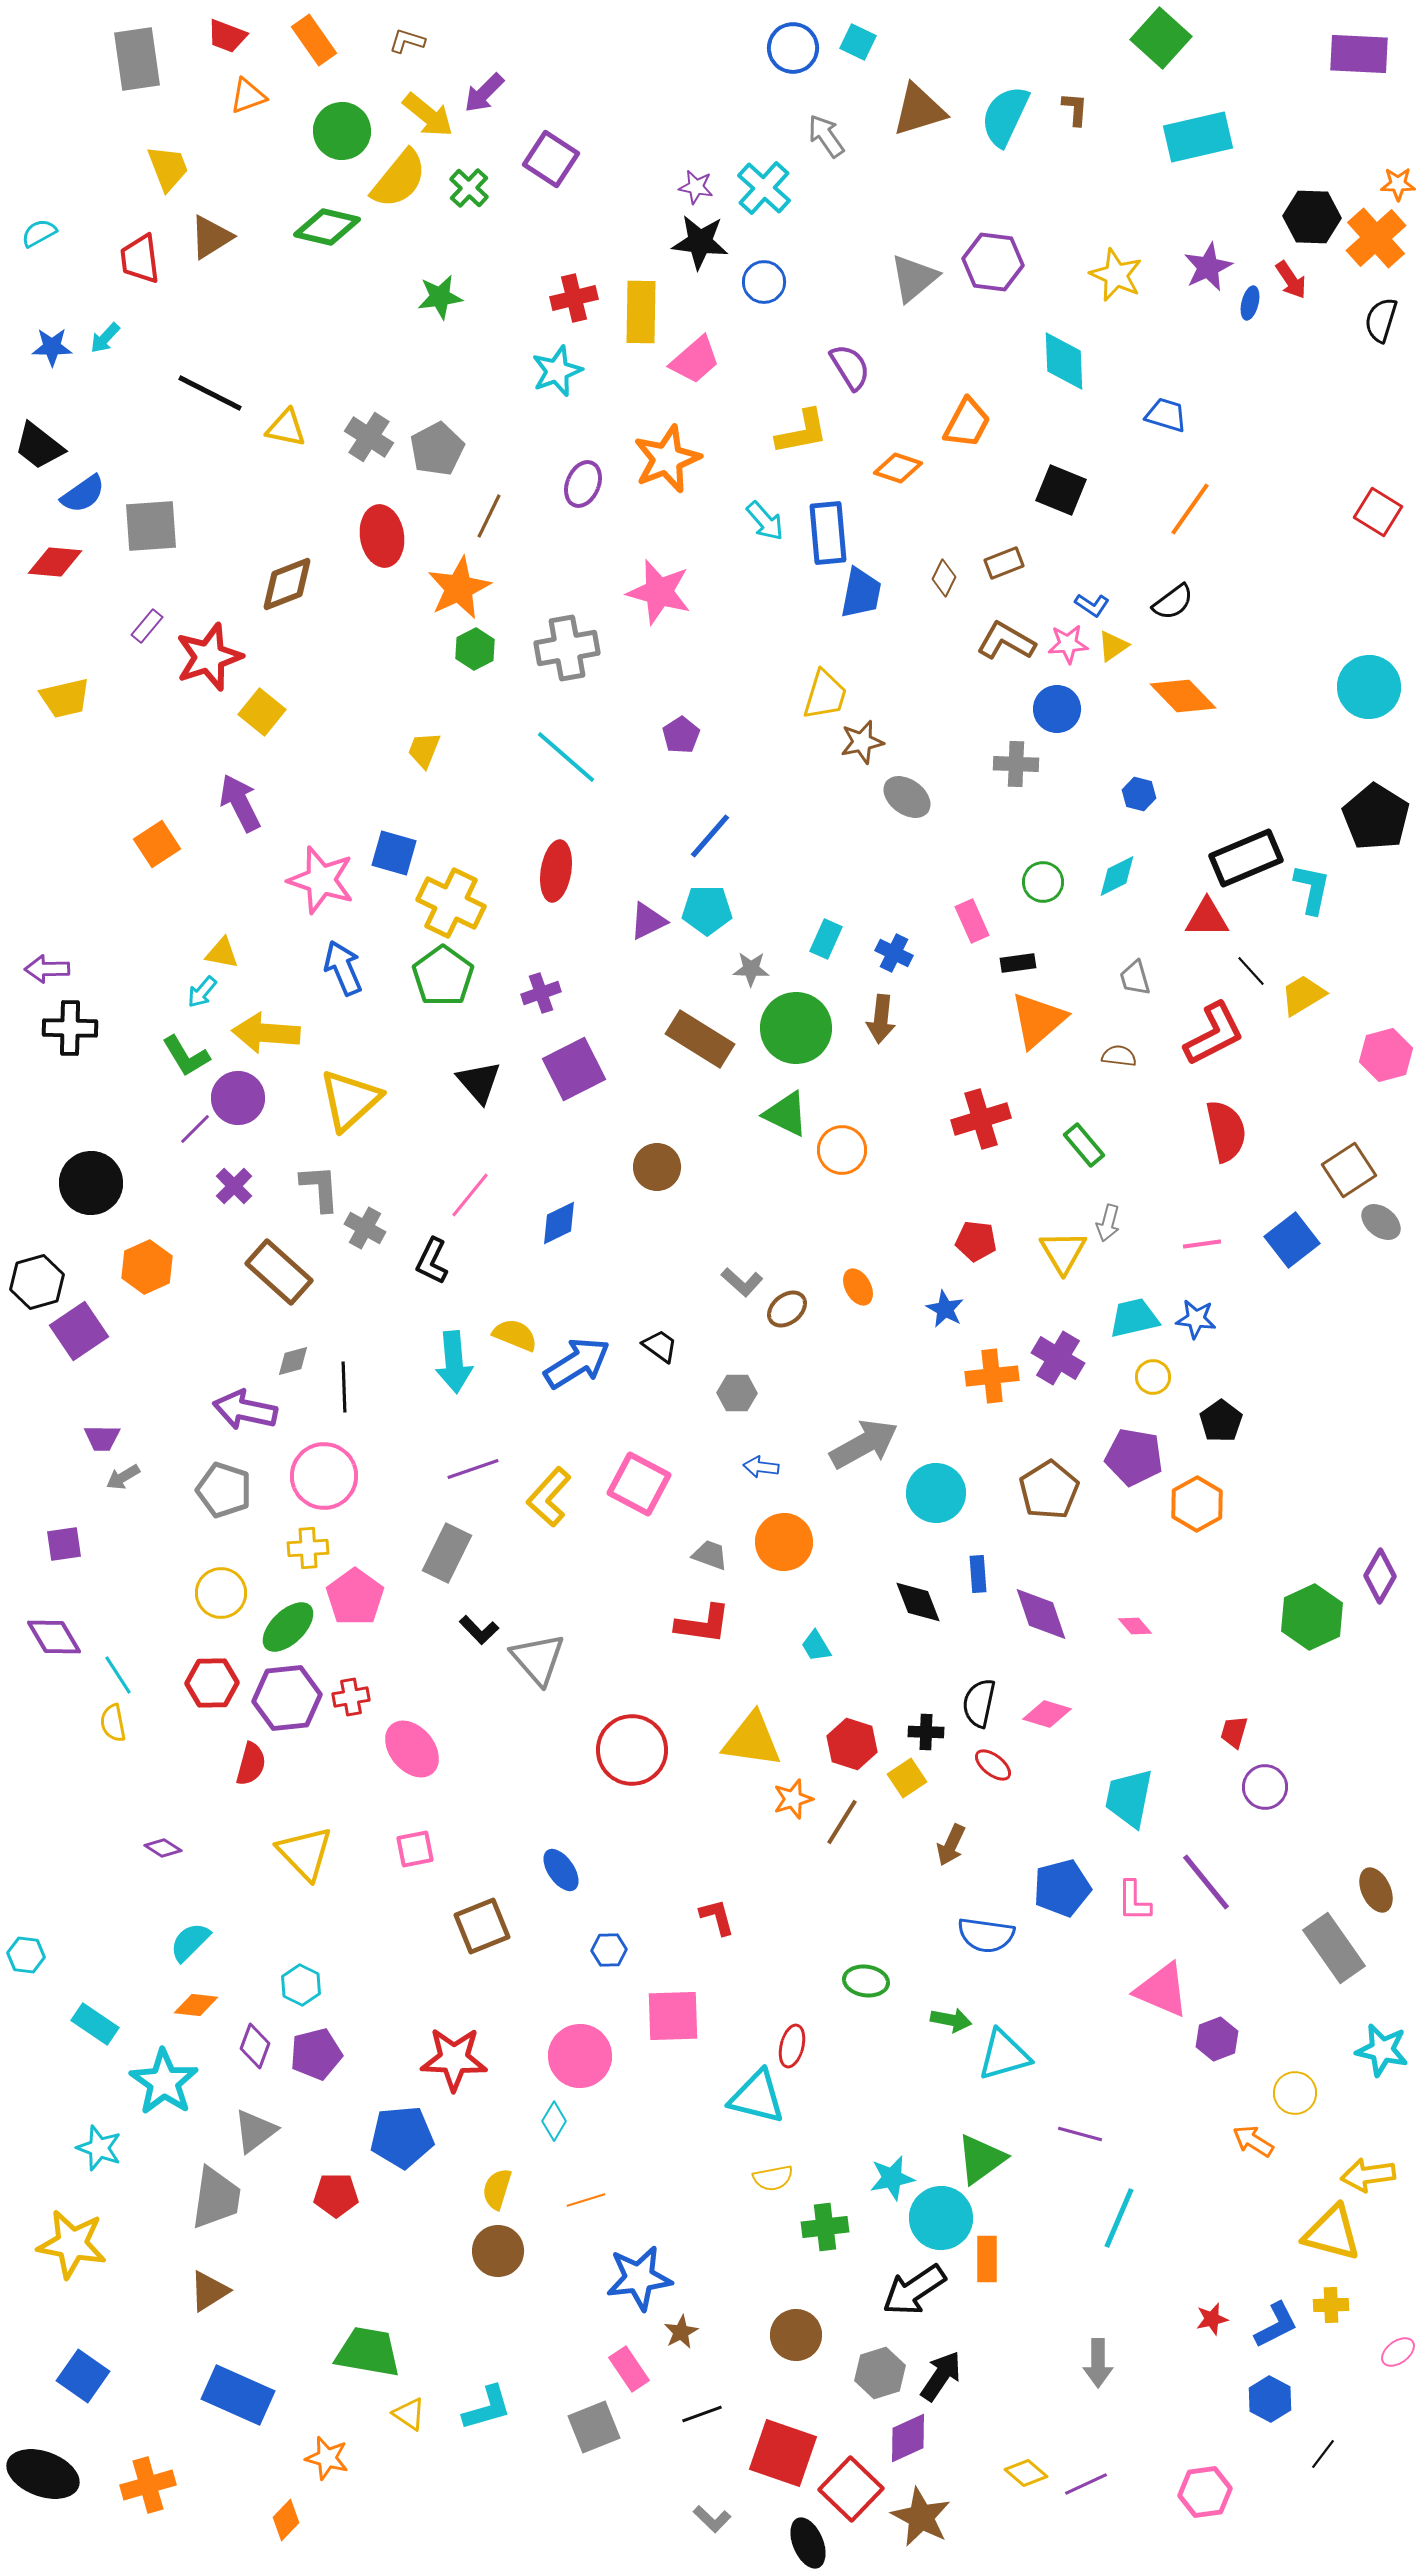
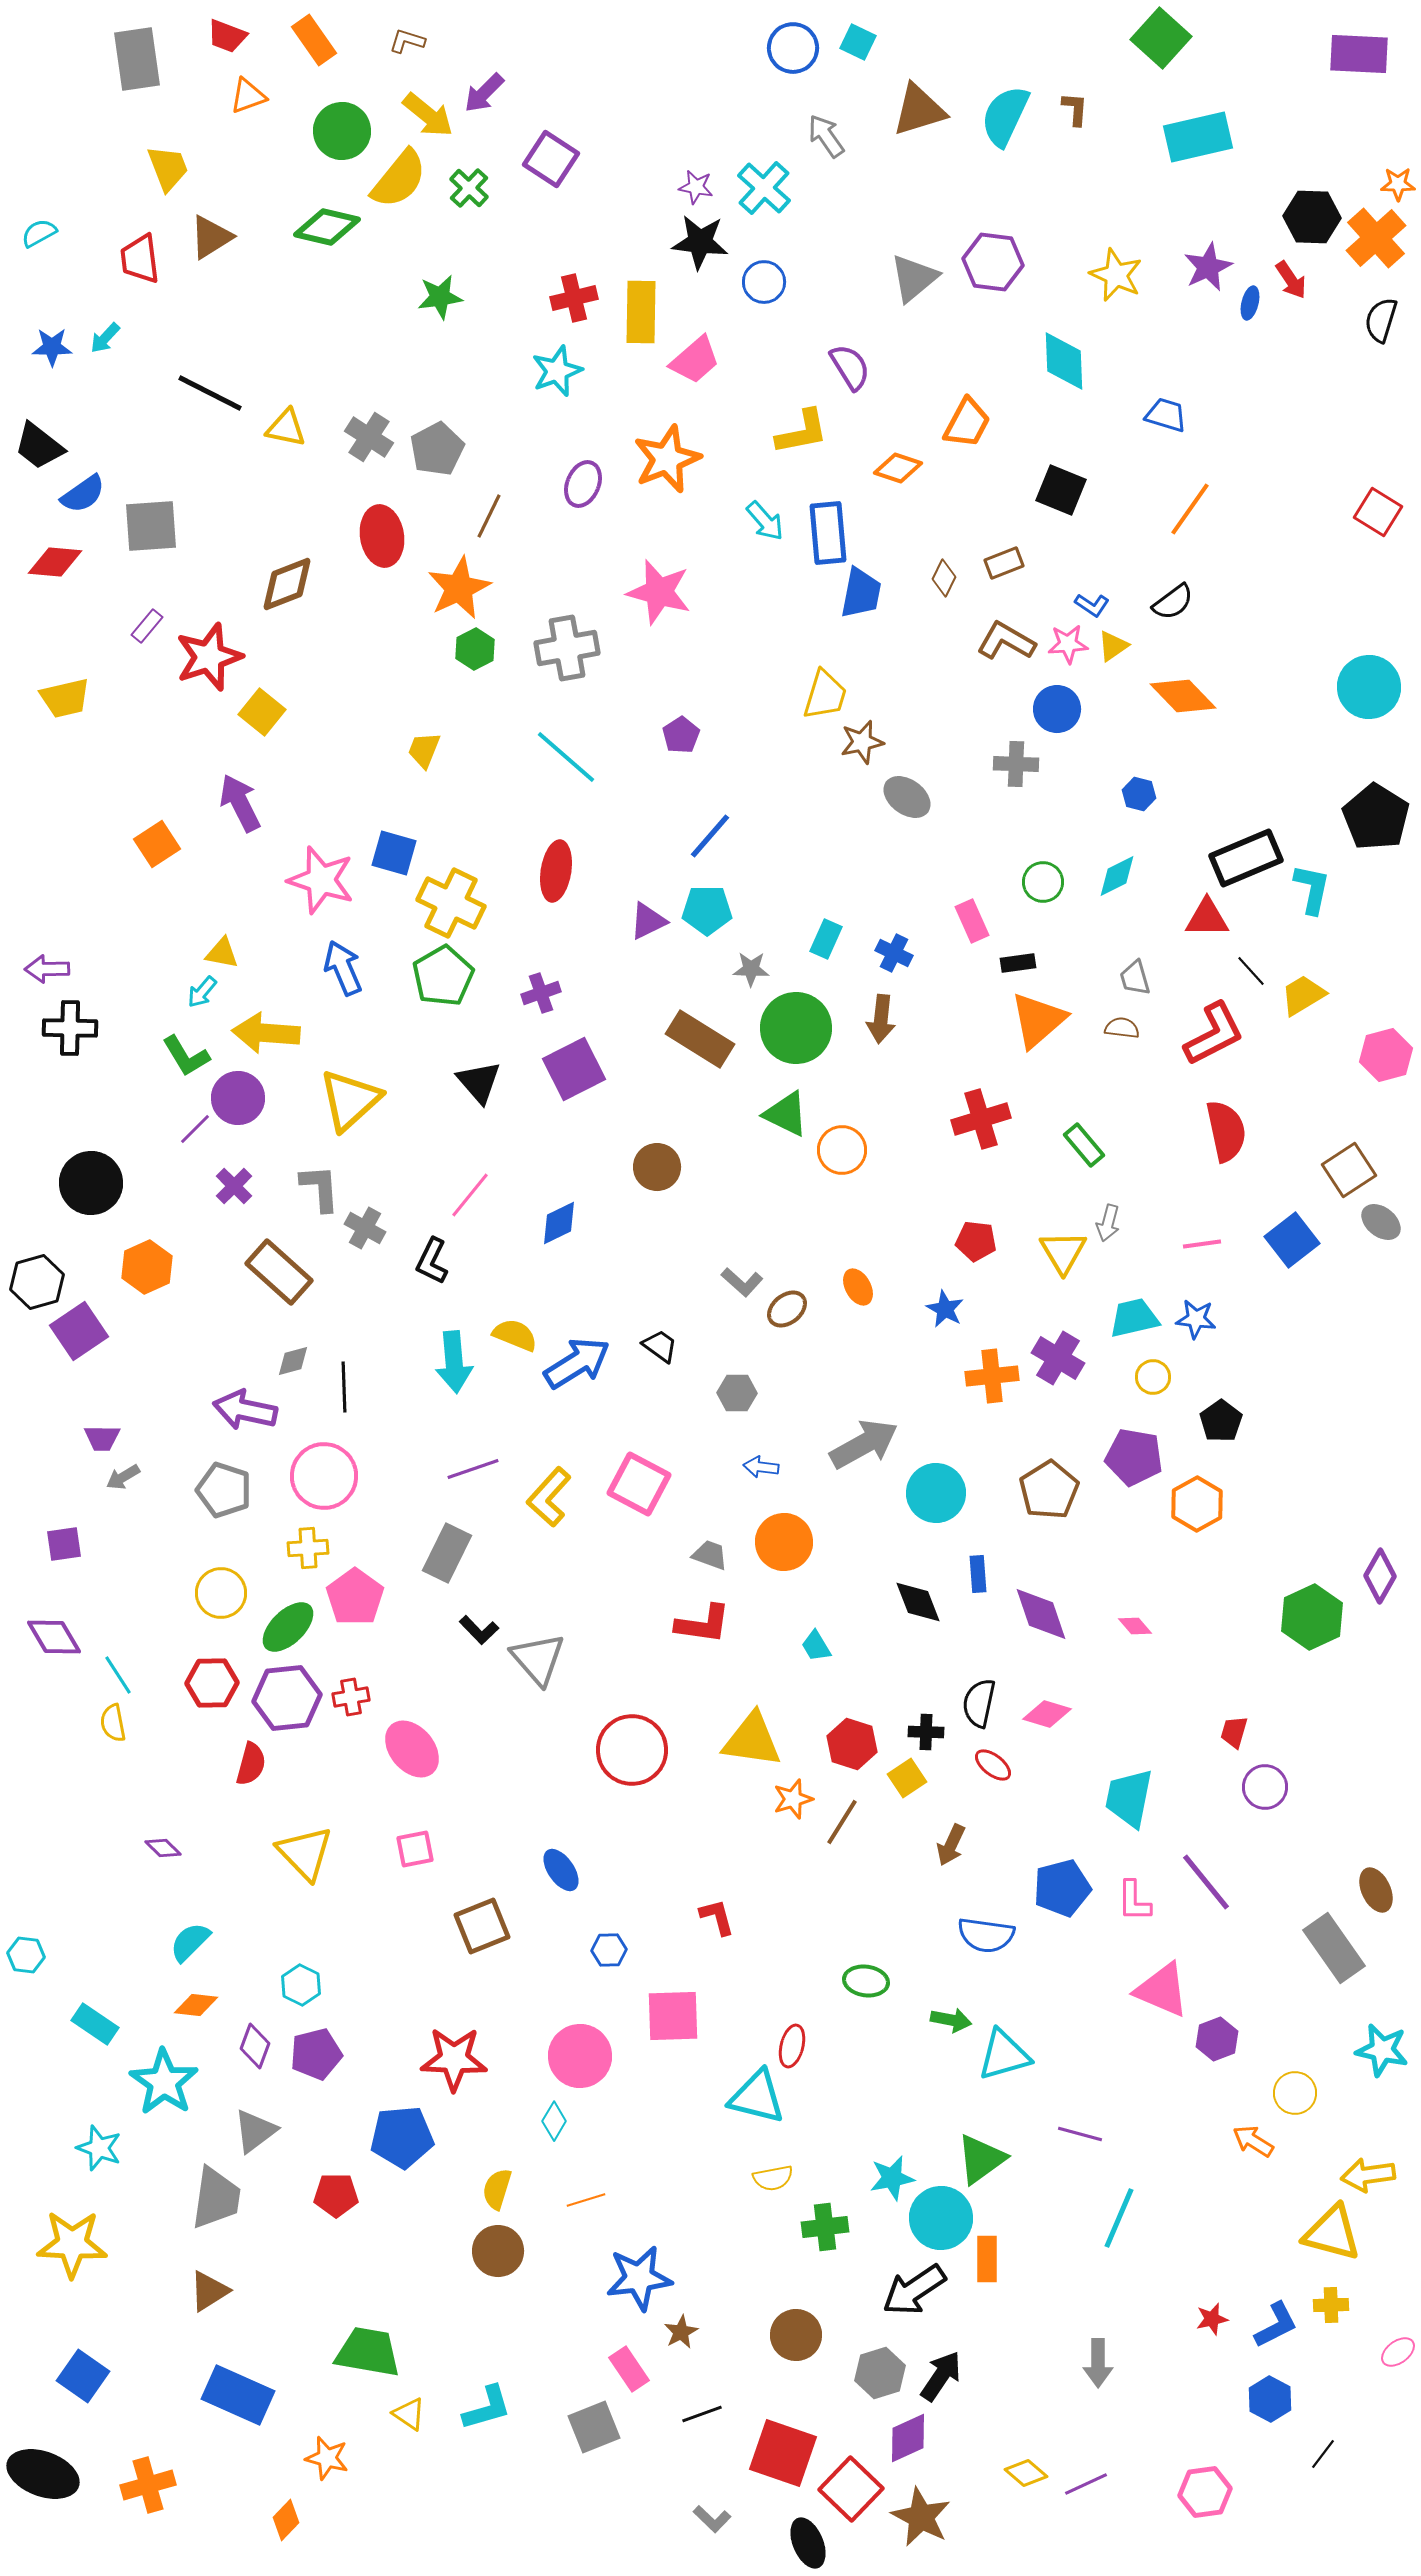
green pentagon at (443, 976): rotated 6 degrees clockwise
brown semicircle at (1119, 1056): moved 3 px right, 28 px up
purple diamond at (163, 1848): rotated 12 degrees clockwise
yellow star at (72, 2244): rotated 8 degrees counterclockwise
